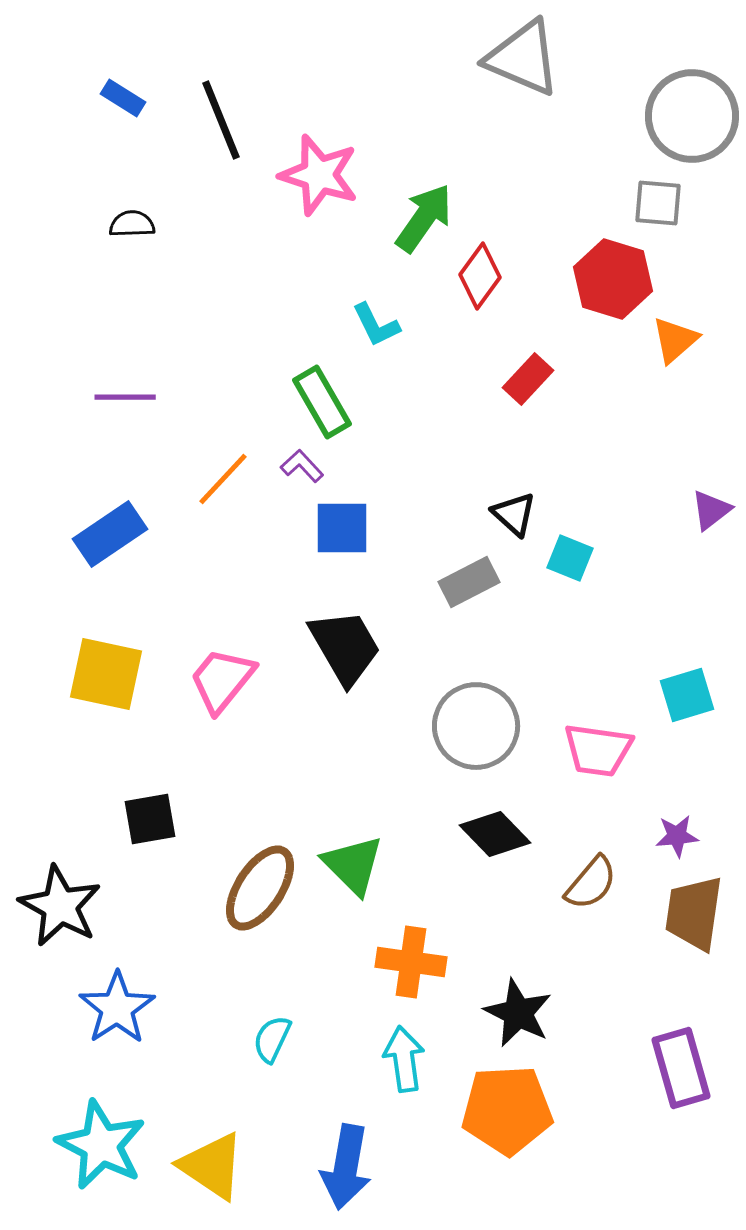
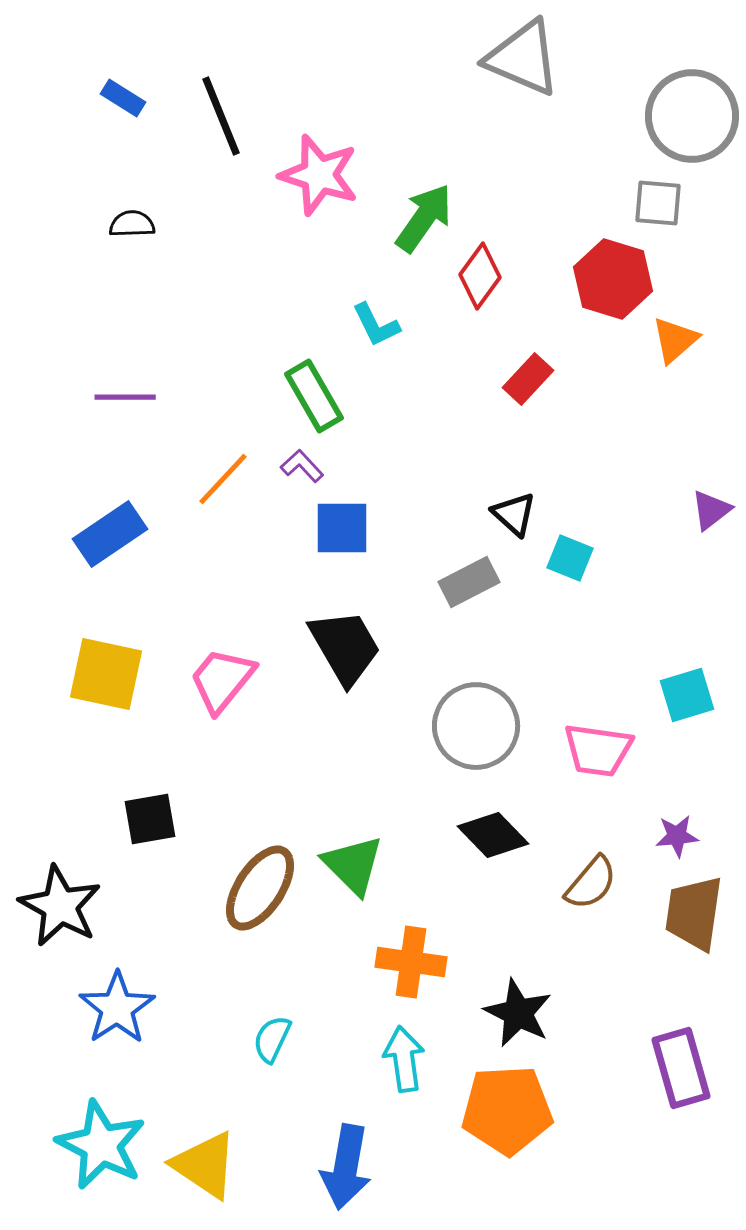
black line at (221, 120): moved 4 px up
green rectangle at (322, 402): moved 8 px left, 6 px up
black diamond at (495, 834): moved 2 px left, 1 px down
yellow triangle at (212, 1166): moved 7 px left, 1 px up
